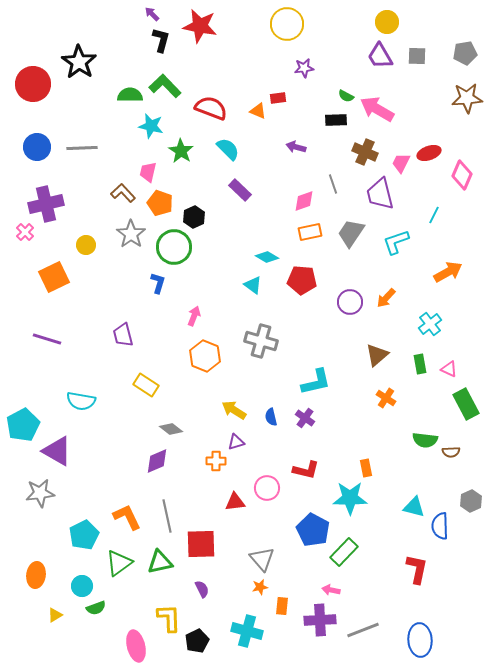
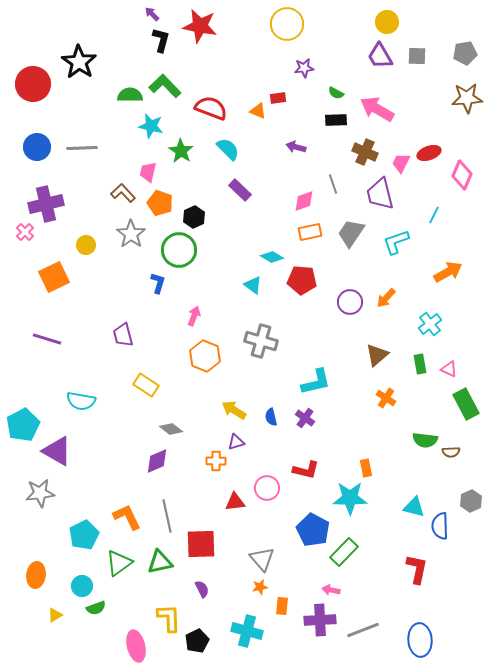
green semicircle at (346, 96): moved 10 px left, 3 px up
green circle at (174, 247): moved 5 px right, 3 px down
cyan diamond at (267, 257): moved 5 px right
